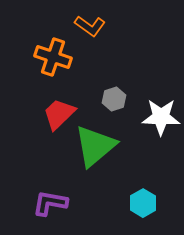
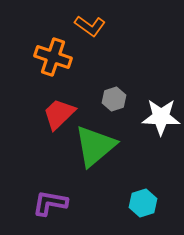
cyan hexagon: rotated 12 degrees clockwise
